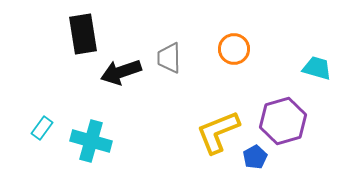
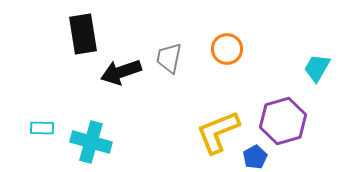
orange circle: moved 7 px left
gray trapezoid: rotated 12 degrees clockwise
cyan trapezoid: rotated 76 degrees counterclockwise
cyan rectangle: rotated 55 degrees clockwise
cyan cross: moved 1 px down
